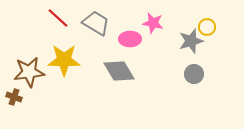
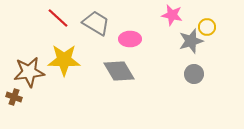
pink star: moved 19 px right, 8 px up
